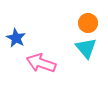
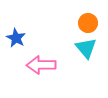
pink arrow: moved 2 px down; rotated 20 degrees counterclockwise
